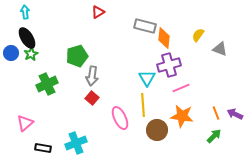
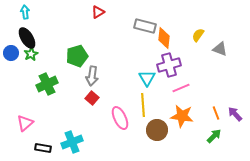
purple arrow: rotated 21 degrees clockwise
cyan cross: moved 4 px left, 1 px up
